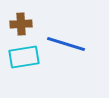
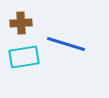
brown cross: moved 1 px up
